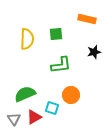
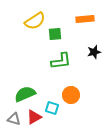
orange rectangle: moved 2 px left; rotated 18 degrees counterclockwise
green square: moved 1 px left
yellow semicircle: moved 8 px right, 18 px up; rotated 55 degrees clockwise
green L-shape: moved 4 px up
gray triangle: rotated 40 degrees counterclockwise
